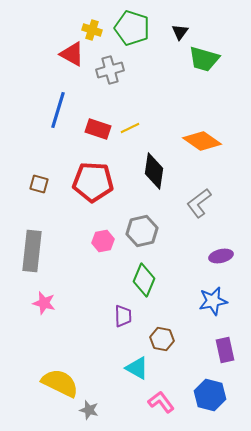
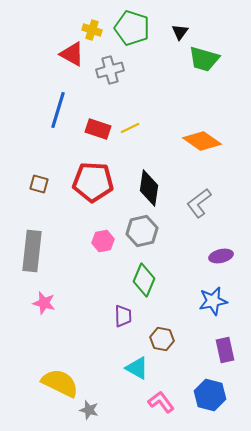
black diamond: moved 5 px left, 17 px down
